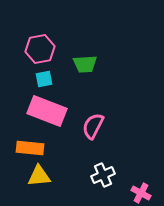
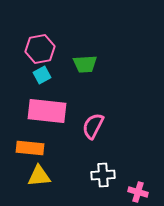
cyan square: moved 2 px left, 4 px up; rotated 18 degrees counterclockwise
pink rectangle: rotated 15 degrees counterclockwise
white cross: rotated 20 degrees clockwise
pink cross: moved 3 px left, 1 px up; rotated 12 degrees counterclockwise
